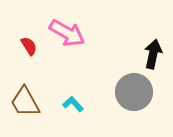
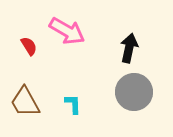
pink arrow: moved 2 px up
black arrow: moved 24 px left, 6 px up
cyan L-shape: rotated 40 degrees clockwise
